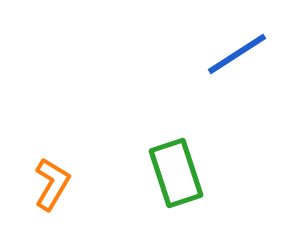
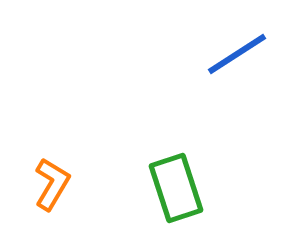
green rectangle: moved 15 px down
